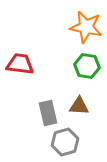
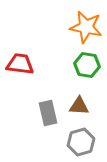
green hexagon: moved 1 px up
gray hexagon: moved 16 px right
